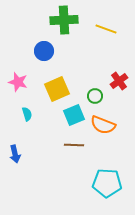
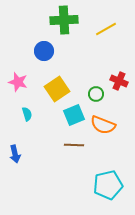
yellow line: rotated 50 degrees counterclockwise
red cross: rotated 30 degrees counterclockwise
yellow square: rotated 10 degrees counterclockwise
green circle: moved 1 px right, 2 px up
cyan pentagon: moved 1 px right, 2 px down; rotated 16 degrees counterclockwise
